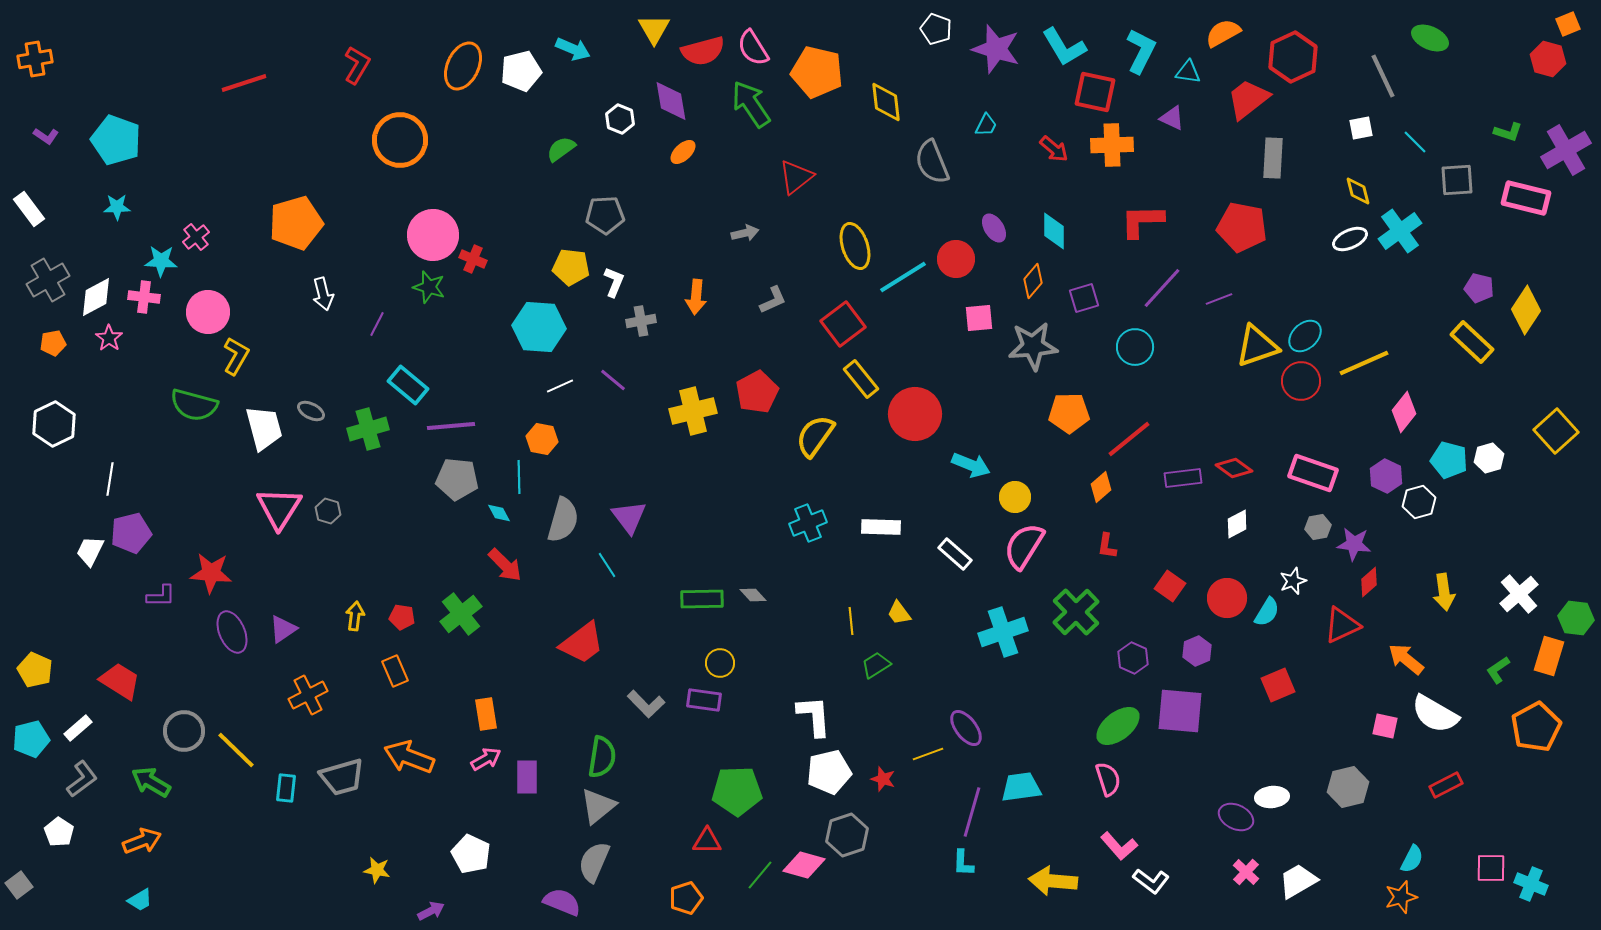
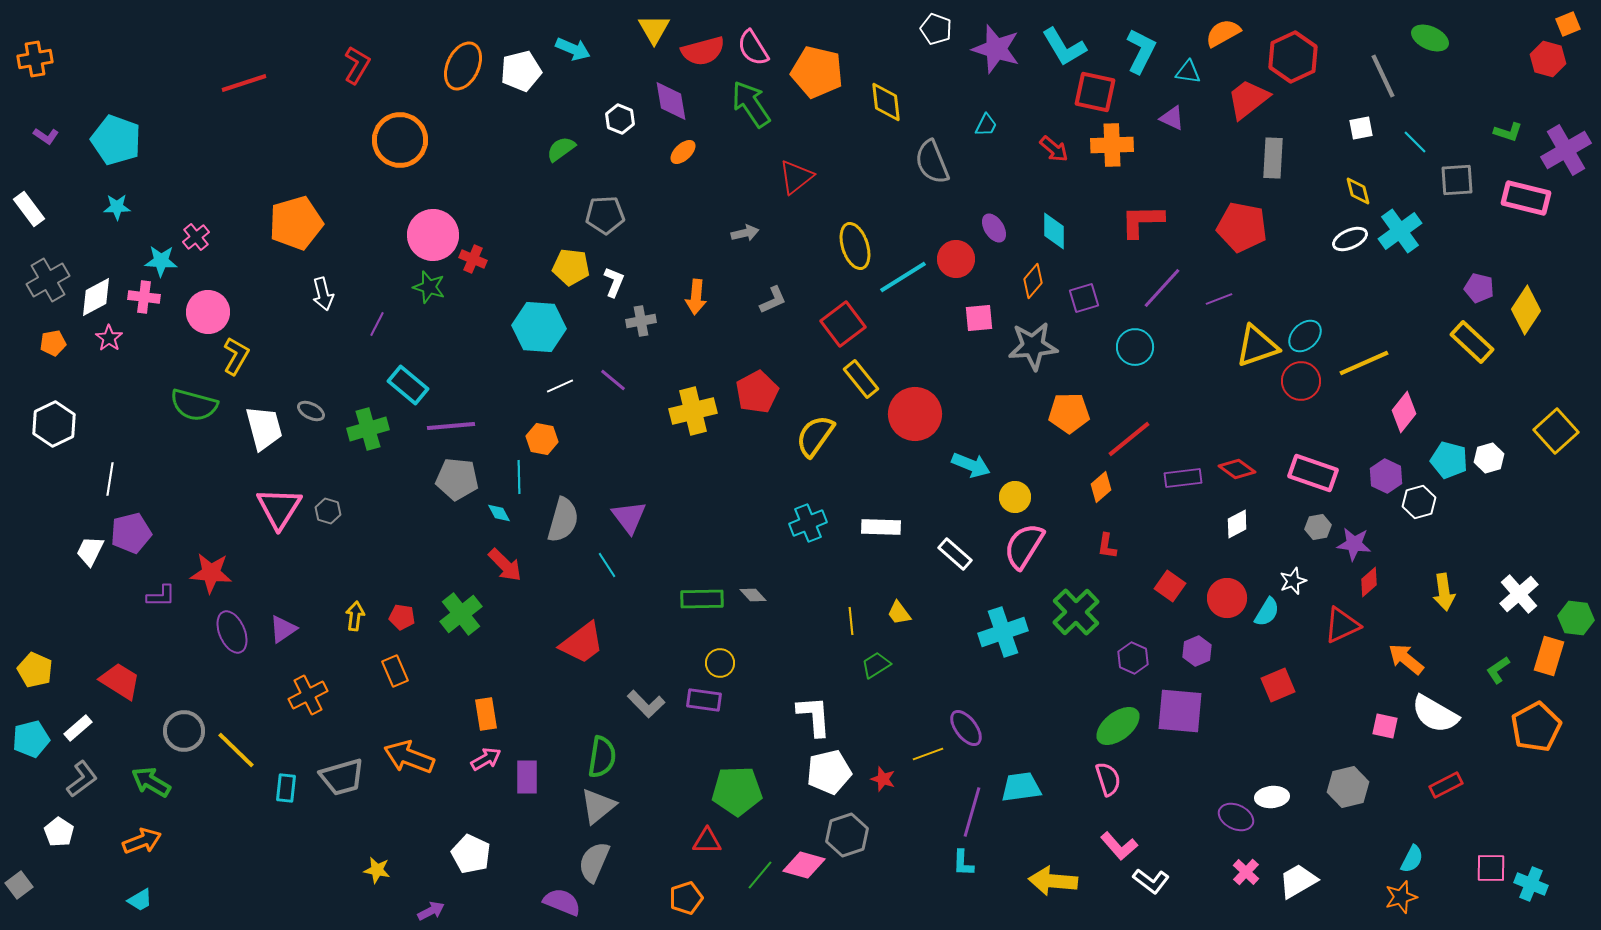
red diamond at (1234, 468): moved 3 px right, 1 px down
